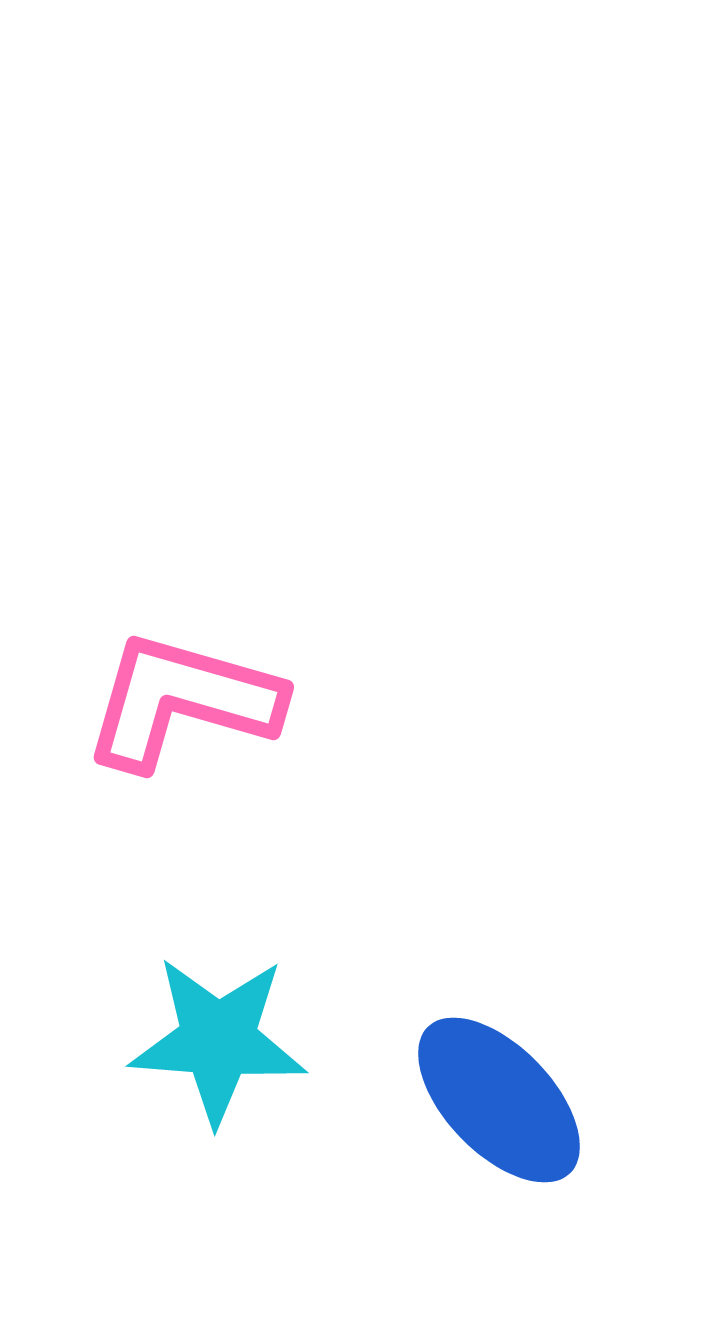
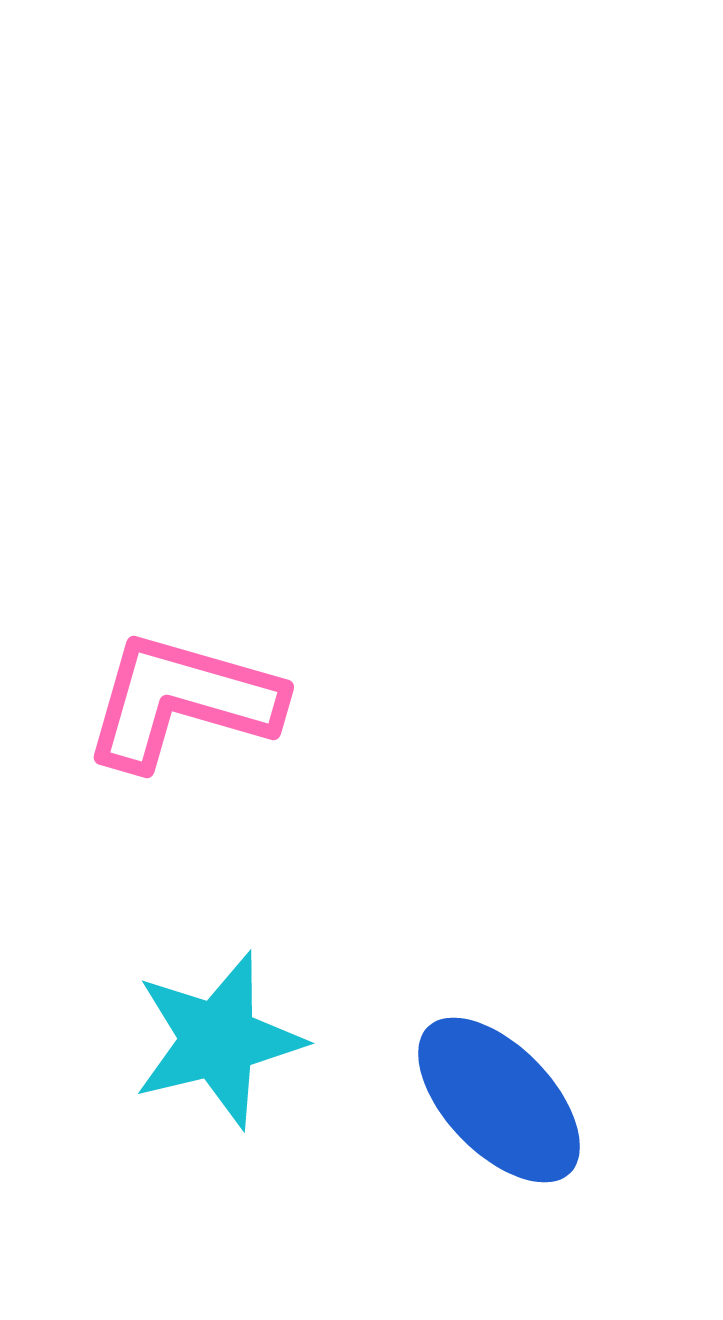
cyan star: rotated 18 degrees counterclockwise
